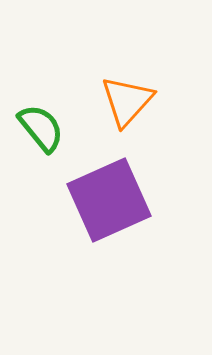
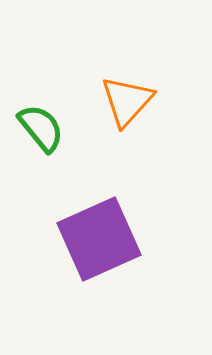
purple square: moved 10 px left, 39 px down
